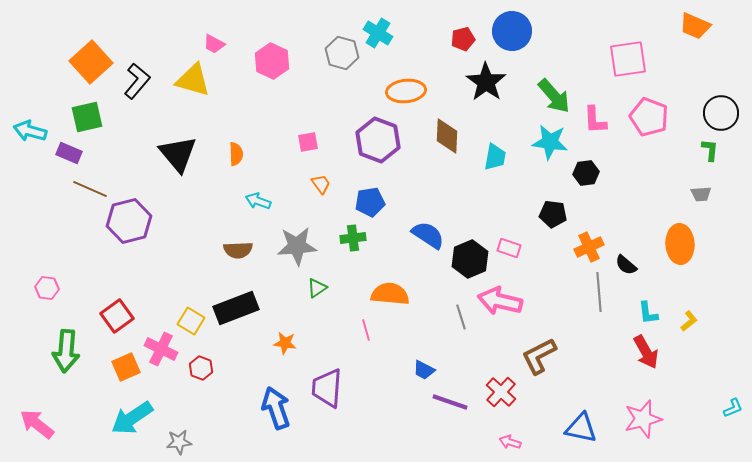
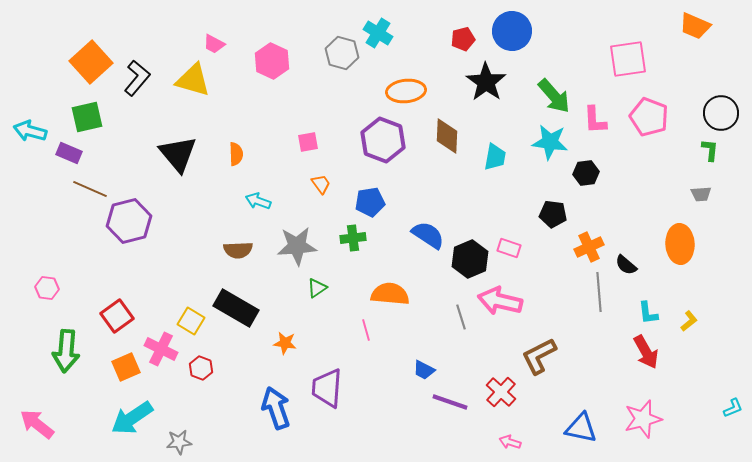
black L-shape at (137, 81): moved 3 px up
purple hexagon at (378, 140): moved 5 px right
black rectangle at (236, 308): rotated 51 degrees clockwise
